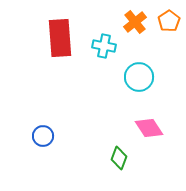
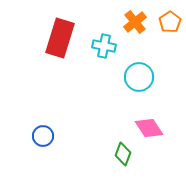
orange pentagon: moved 1 px right, 1 px down
red rectangle: rotated 21 degrees clockwise
green diamond: moved 4 px right, 4 px up
